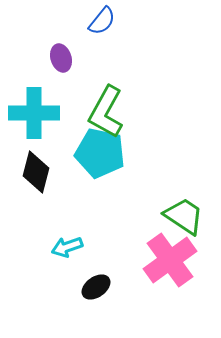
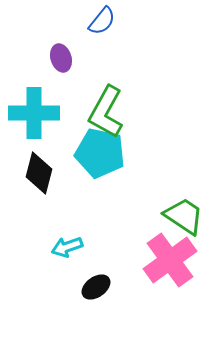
black diamond: moved 3 px right, 1 px down
